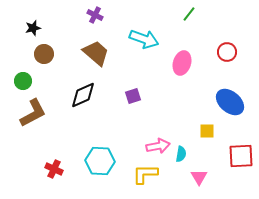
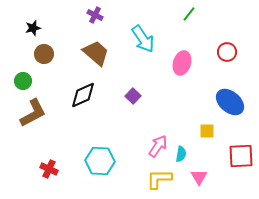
cyan arrow: moved 1 px left; rotated 36 degrees clockwise
purple square: rotated 28 degrees counterclockwise
pink arrow: rotated 45 degrees counterclockwise
red cross: moved 5 px left
yellow L-shape: moved 14 px right, 5 px down
